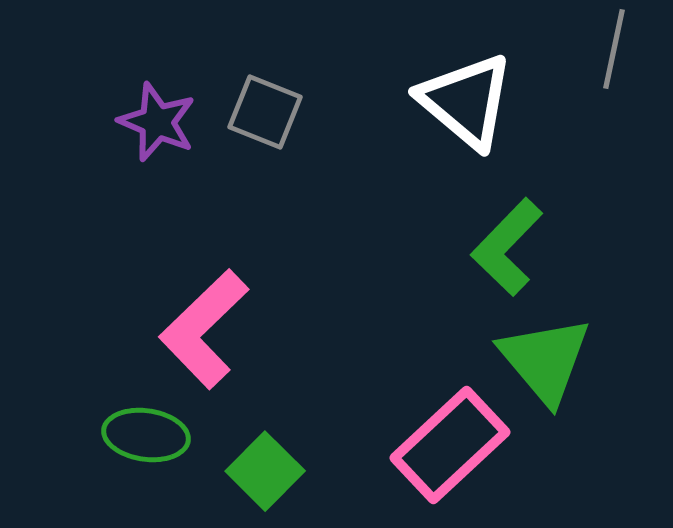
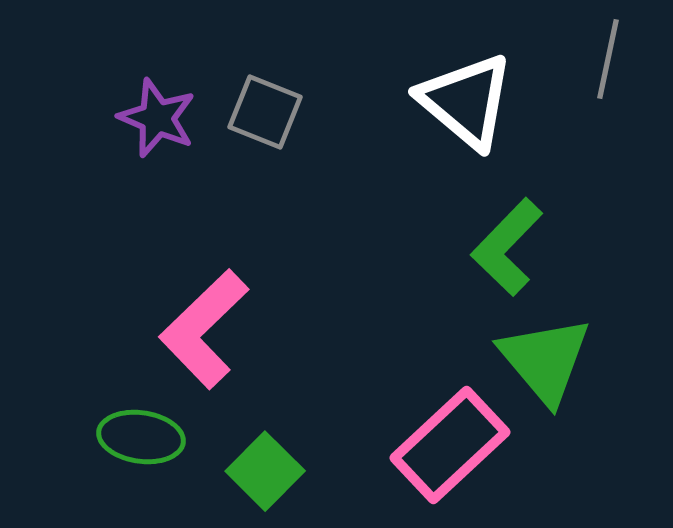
gray line: moved 6 px left, 10 px down
purple star: moved 4 px up
green ellipse: moved 5 px left, 2 px down
